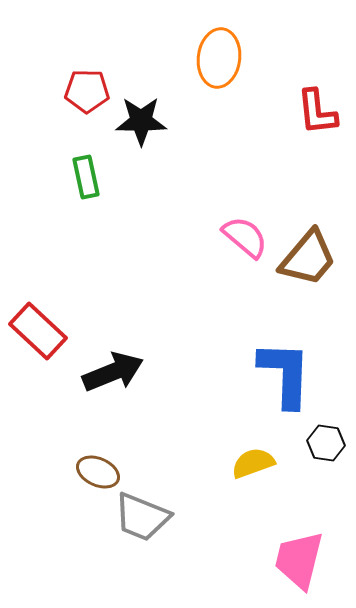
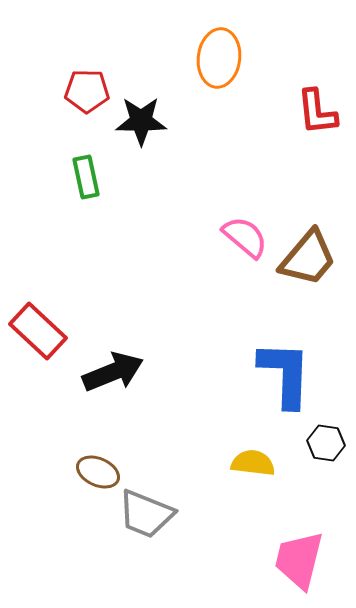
yellow semicircle: rotated 27 degrees clockwise
gray trapezoid: moved 4 px right, 3 px up
